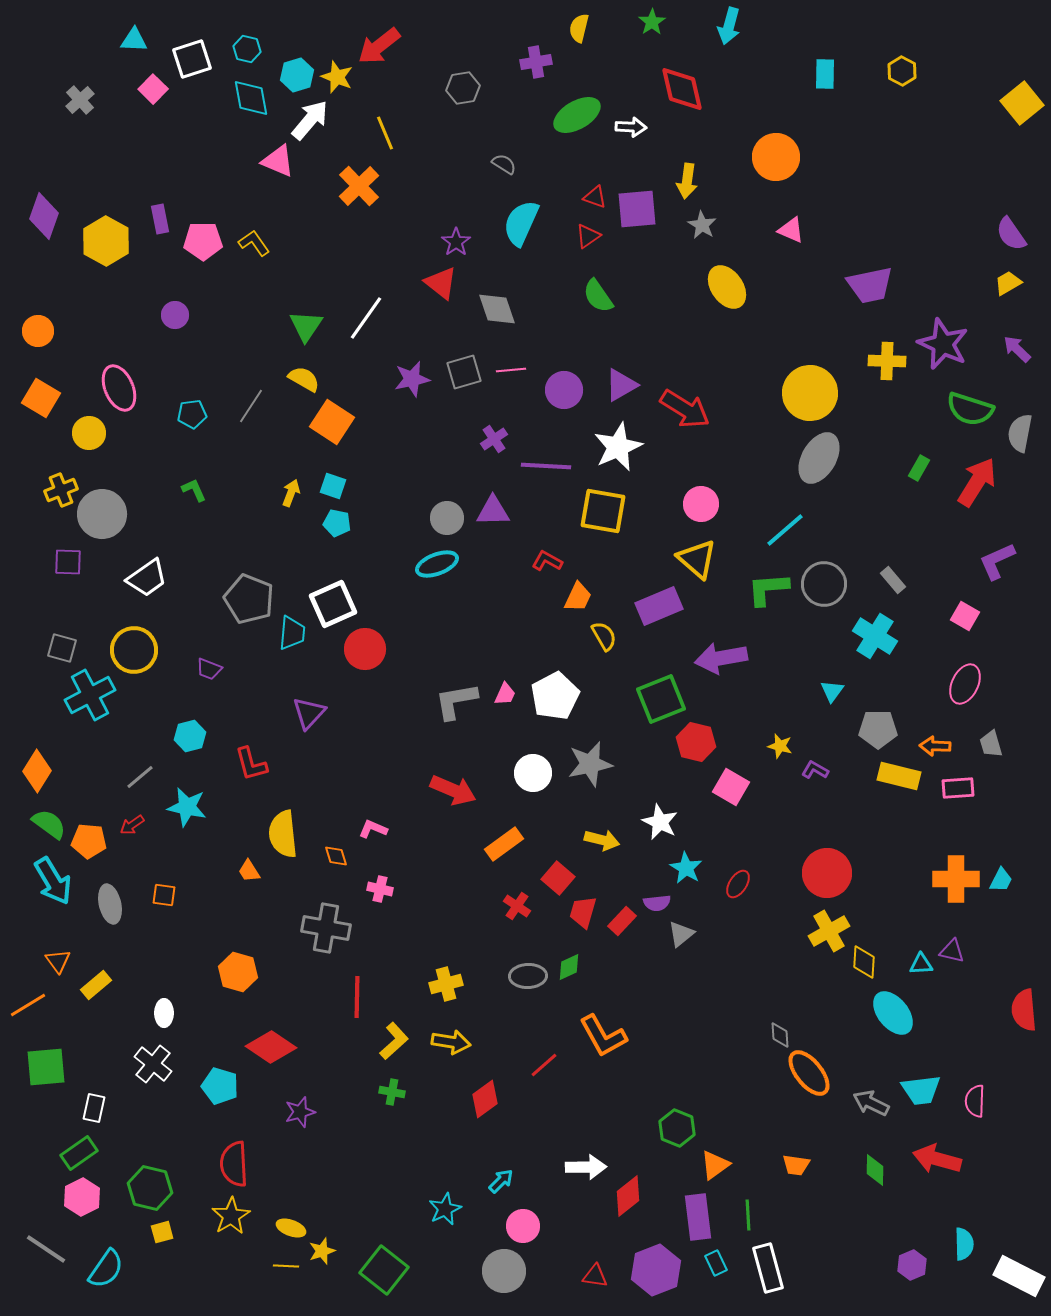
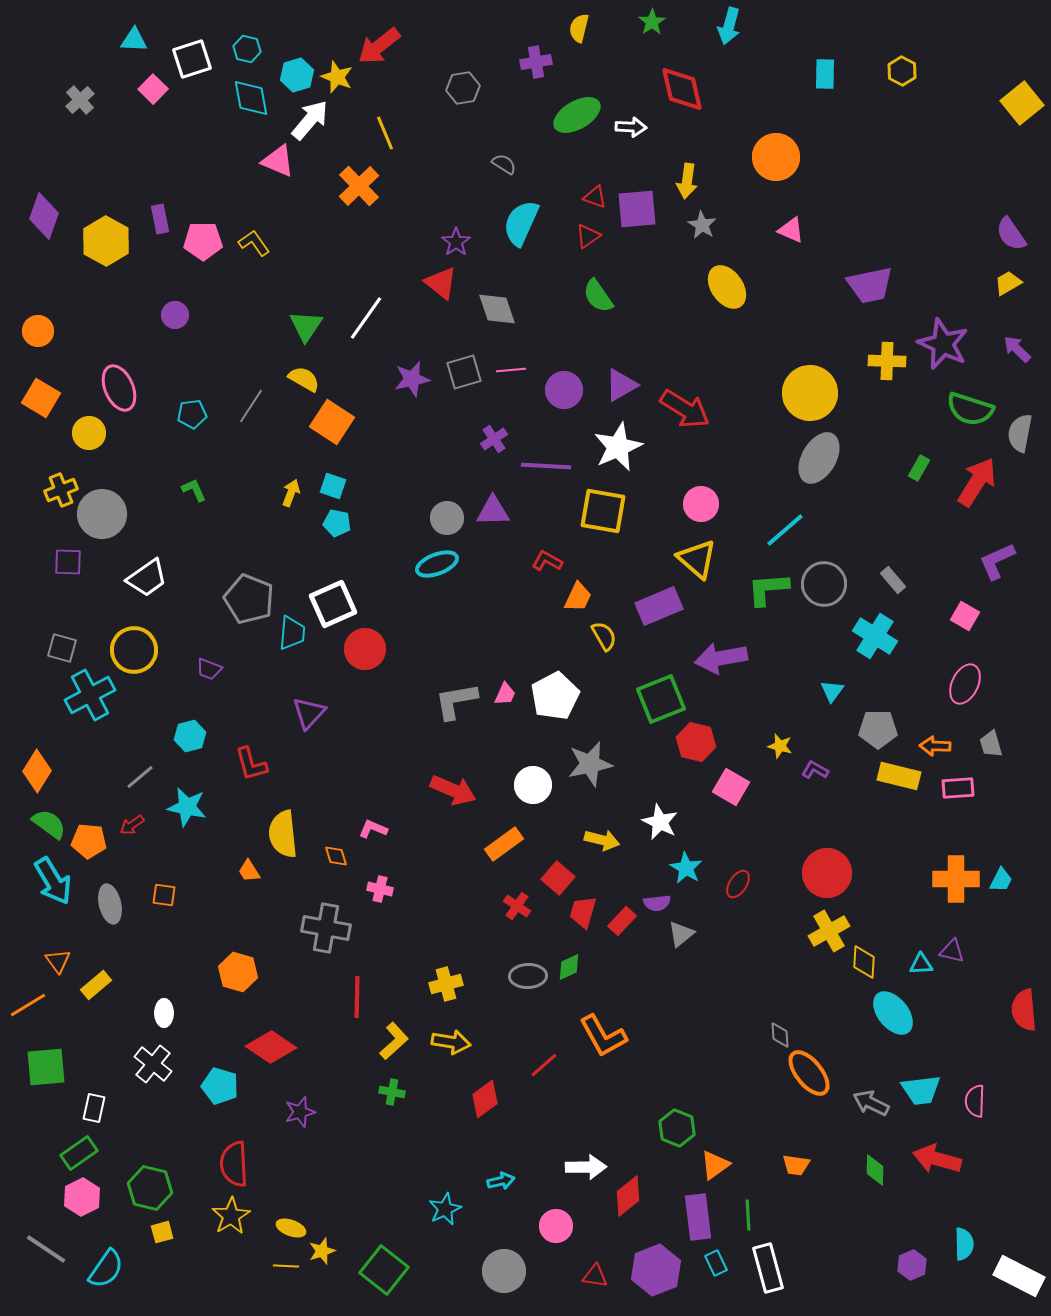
white circle at (533, 773): moved 12 px down
cyan arrow at (501, 1181): rotated 32 degrees clockwise
pink circle at (523, 1226): moved 33 px right
